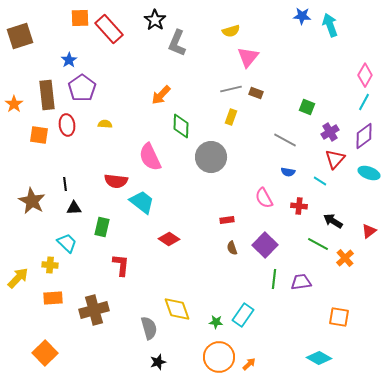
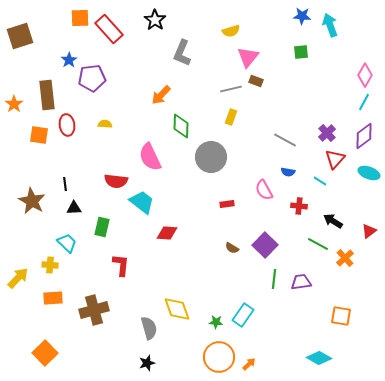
gray L-shape at (177, 43): moved 5 px right, 10 px down
purple pentagon at (82, 88): moved 10 px right, 10 px up; rotated 28 degrees clockwise
brown rectangle at (256, 93): moved 12 px up
green square at (307, 107): moved 6 px left, 55 px up; rotated 28 degrees counterclockwise
purple cross at (330, 132): moved 3 px left, 1 px down; rotated 12 degrees counterclockwise
pink semicircle at (264, 198): moved 8 px up
red rectangle at (227, 220): moved 16 px up
red diamond at (169, 239): moved 2 px left, 6 px up; rotated 30 degrees counterclockwise
brown semicircle at (232, 248): rotated 40 degrees counterclockwise
orange square at (339, 317): moved 2 px right, 1 px up
black star at (158, 362): moved 11 px left, 1 px down
